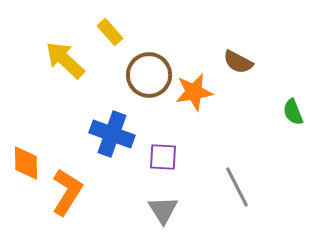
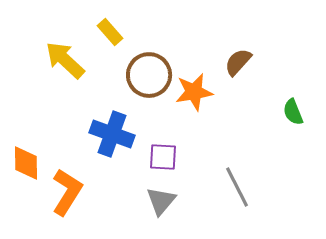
brown semicircle: rotated 104 degrees clockwise
gray triangle: moved 2 px left, 9 px up; rotated 12 degrees clockwise
